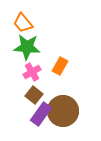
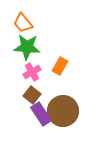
brown square: moved 2 px left
purple rectangle: rotated 70 degrees counterclockwise
